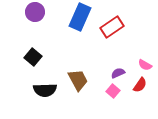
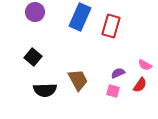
red rectangle: moved 1 px left, 1 px up; rotated 40 degrees counterclockwise
pink square: rotated 24 degrees counterclockwise
